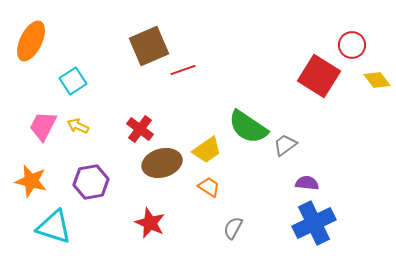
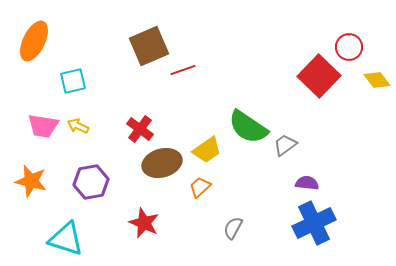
orange ellipse: moved 3 px right
red circle: moved 3 px left, 2 px down
red square: rotated 12 degrees clockwise
cyan square: rotated 20 degrees clockwise
pink trapezoid: rotated 108 degrees counterclockwise
orange trapezoid: moved 9 px left; rotated 75 degrees counterclockwise
red star: moved 6 px left
cyan triangle: moved 12 px right, 12 px down
